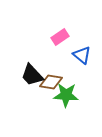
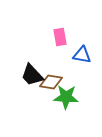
pink rectangle: rotated 66 degrees counterclockwise
blue triangle: rotated 30 degrees counterclockwise
green star: moved 2 px down
